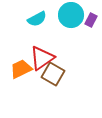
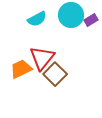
purple rectangle: rotated 32 degrees clockwise
red triangle: rotated 16 degrees counterclockwise
brown square: moved 2 px right; rotated 15 degrees clockwise
